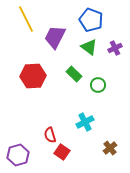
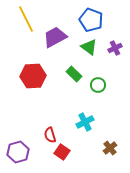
purple trapezoid: rotated 35 degrees clockwise
purple hexagon: moved 3 px up
